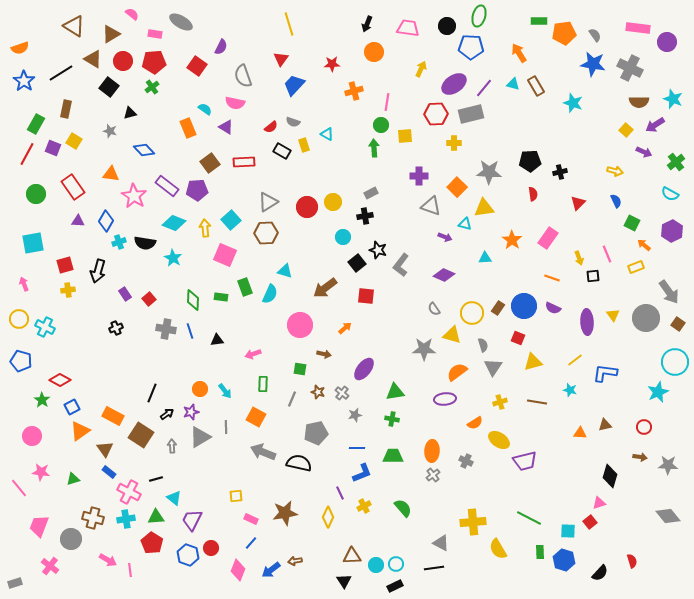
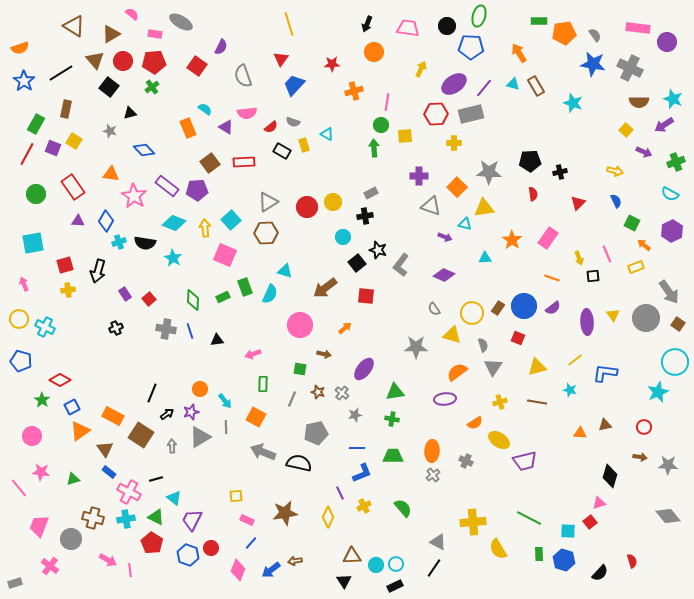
brown triangle at (93, 59): moved 2 px right, 1 px down; rotated 18 degrees clockwise
pink semicircle at (235, 103): moved 12 px right, 10 px down; rotated 18 degrees counterclockwise
purple arrow at (655, 125): moved 9 px right
green cross at (676, 162): rotated 18 degrees clockwise
green rectangle at (221, 297): moved 2 px right; rotated 32 degrees counterclockwise
purple semicircle at (553, 308): rotated 63 degrees counterclockwise
gray star at (424, 349): moved 8 px left, 2 px up
yellow triangle at (533, 362): moved 4 px right, 5 px down
cyan arrow at (225, 391): moved 10 px down
green triangle at (156, 517): rotated 30 degrees clockwise
pink rectangle at (251, 519): moved 4 px left, 1 px down
gray triangle at (441, 543): moved 3 px left, 1 px up
green rectangle at (540, 552): moved 1 px left, 2 px down
black line at (434, 568): rotated 48 degrees counterclockwise
